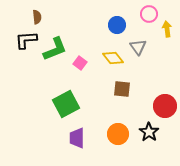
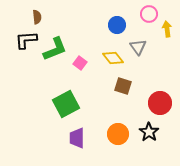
brown square: moved 1 px right, 3 px up; rotated 12 degrees clockwise
red circle: moved 5 px left, 3 px up
